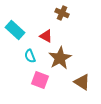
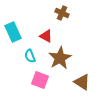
cyan rectangle: moved 2 px left, 2 px down; rotated 24 degrees clockwise
